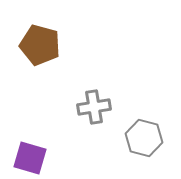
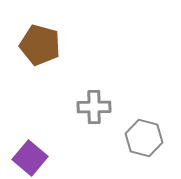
gray cross: rotated 8 degrees clockwise
purple square: rotated 24 degrees clockwise
